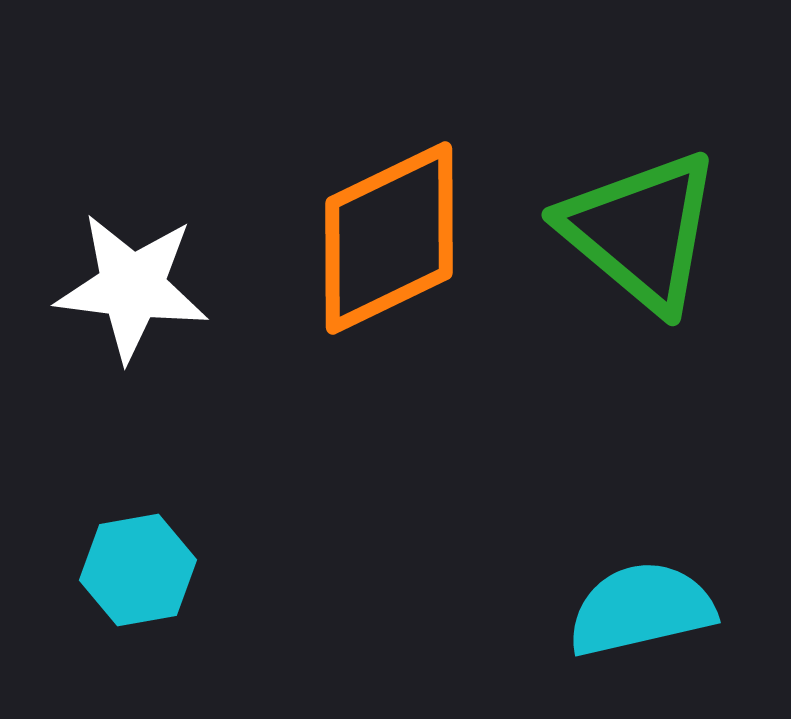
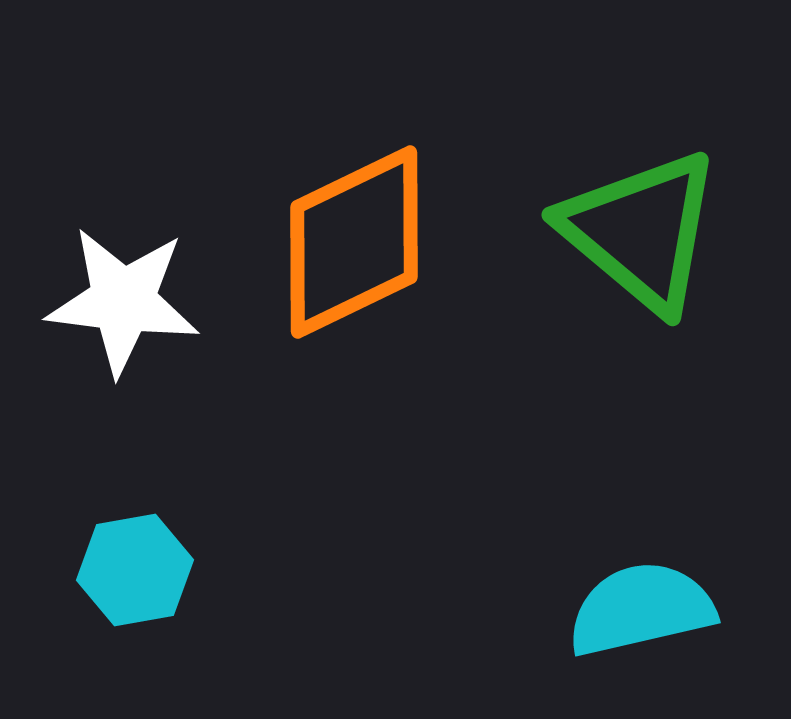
orange diamond: moved 35 px left, 4 px down
white star: moved 9 px left, 14 px down
cyan hexagon: moved 3 px left
